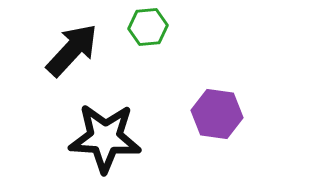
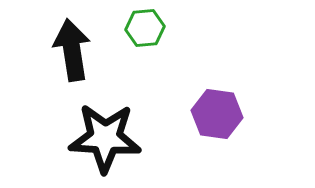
green hexagon: moved 3 px left, 1 px down
black arrow: rotated 52 degrees counterclockwise
